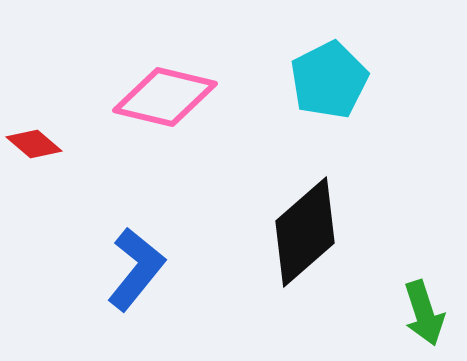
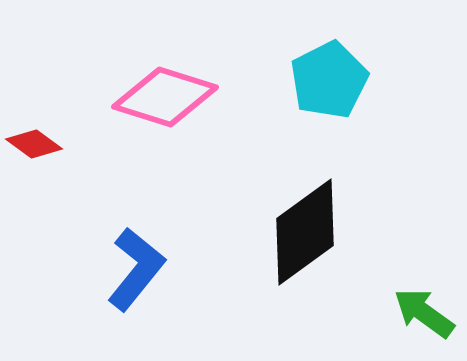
pink diamond: rotated 4 degrees clockwise
red diamond: rotated 4 degrees counterclockwise
black diamond: rotated 5 degrees clockwise
green arrow: rotated 144 degrees clockwise
